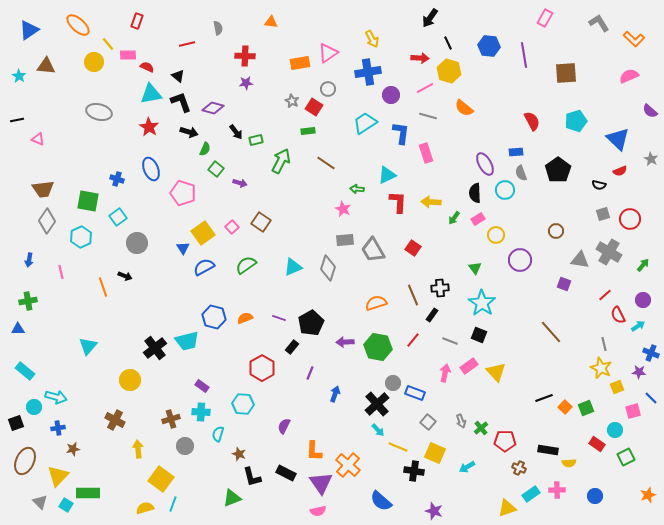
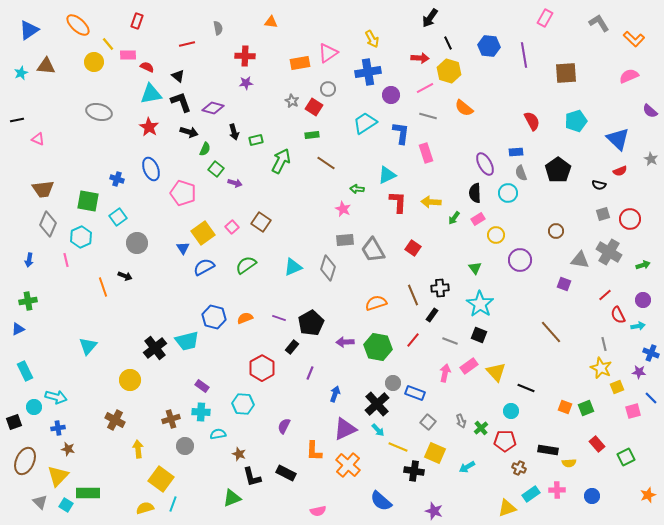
cyan star at (19, 76): moved 2 px right, 3 px up; rotated 16 degrees clockwise
green rectangle at (308, 131): moved 4 px right, 4 px down
black arrow at (236, 132): moved 2 px left; rotated 21 degrees clockwise
purple arrow at (240, 183): moved 5 px left
cyan circle at (505, 190): moved 3 px right, 3 px down
gray diamond at (47, 221): moved 1 px right, 3 px down; rotated 10 degrees counterclockwise
green arrow at (643, 265): rotated 32 degrees clockwise
pink line at (61, 272): moved 5 px right, 12 px up
cyan star at (482, 303): moved 2 px left, 1 px down
cyan arrow at (638, 326): rotated 24 degrees clockwise
blue triangle at (18, 329): rotated 24 degrees counterclockwise
cyan rectangle at (25, 371): rotated 24 degrees clockwise
black line at (544, 398): moved 18 px left, 10 px up; rotated 42 degrees clockwise
orange square at (565, 407): rotated 24 degrees counterclockwise
black square at (16, 423): moved 2 px left, 1 px up
cyan circle at (615, 430): moved 104 px left, 19 px up
cyan semicircle at (218, 434): rotated 63 degrees clockwise
red rectangle at (597, 444): rotated 14 degrees clockwise
brown star at (73, 449): moved 5 px left; rotated 24 degrees clockwise
purple triangle at (321, 483): moved 24 px right, 54 px up; rotated 40 degrees clockwise
blue circle at (595, 496): moved 3 px left
